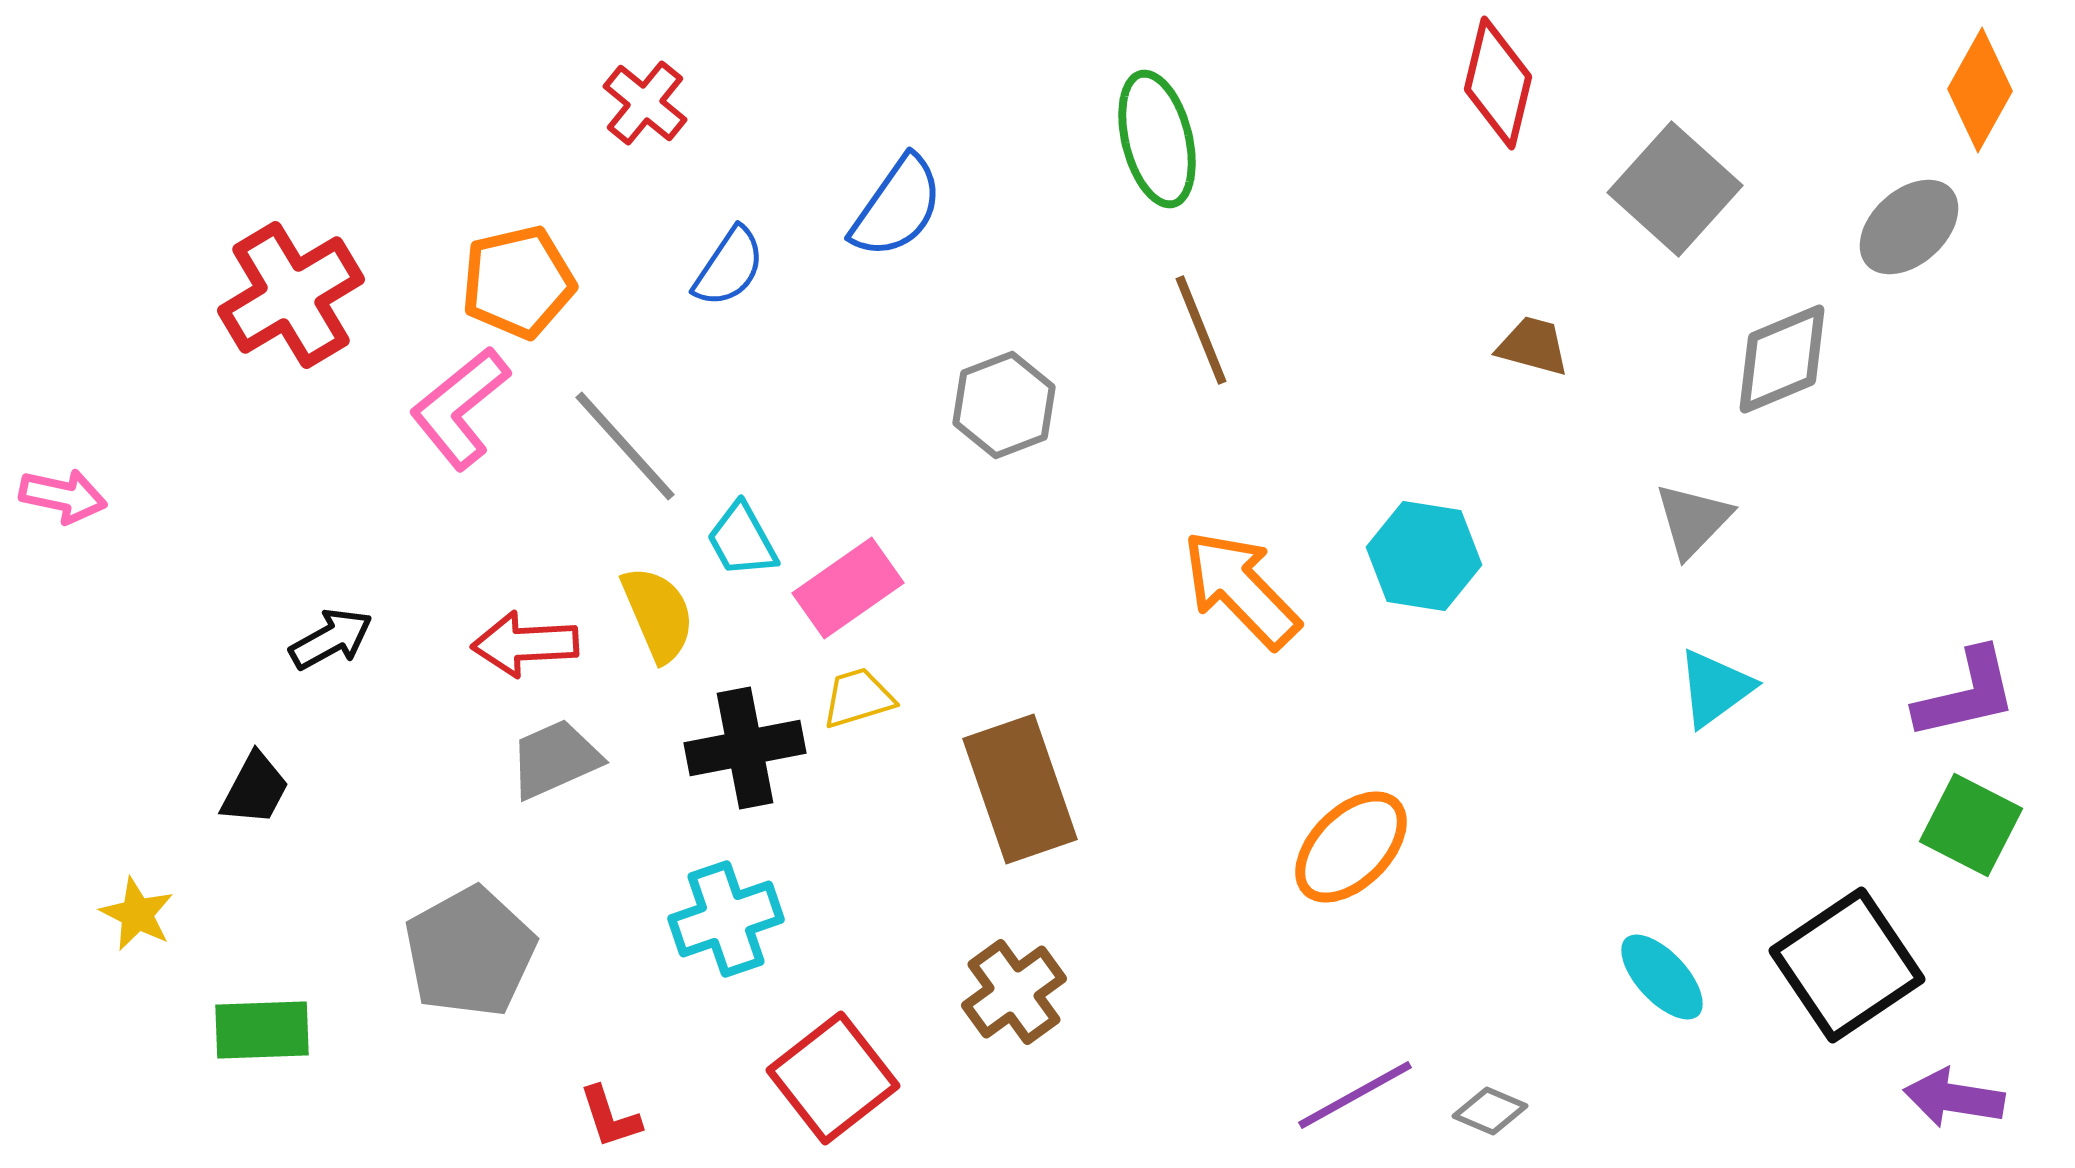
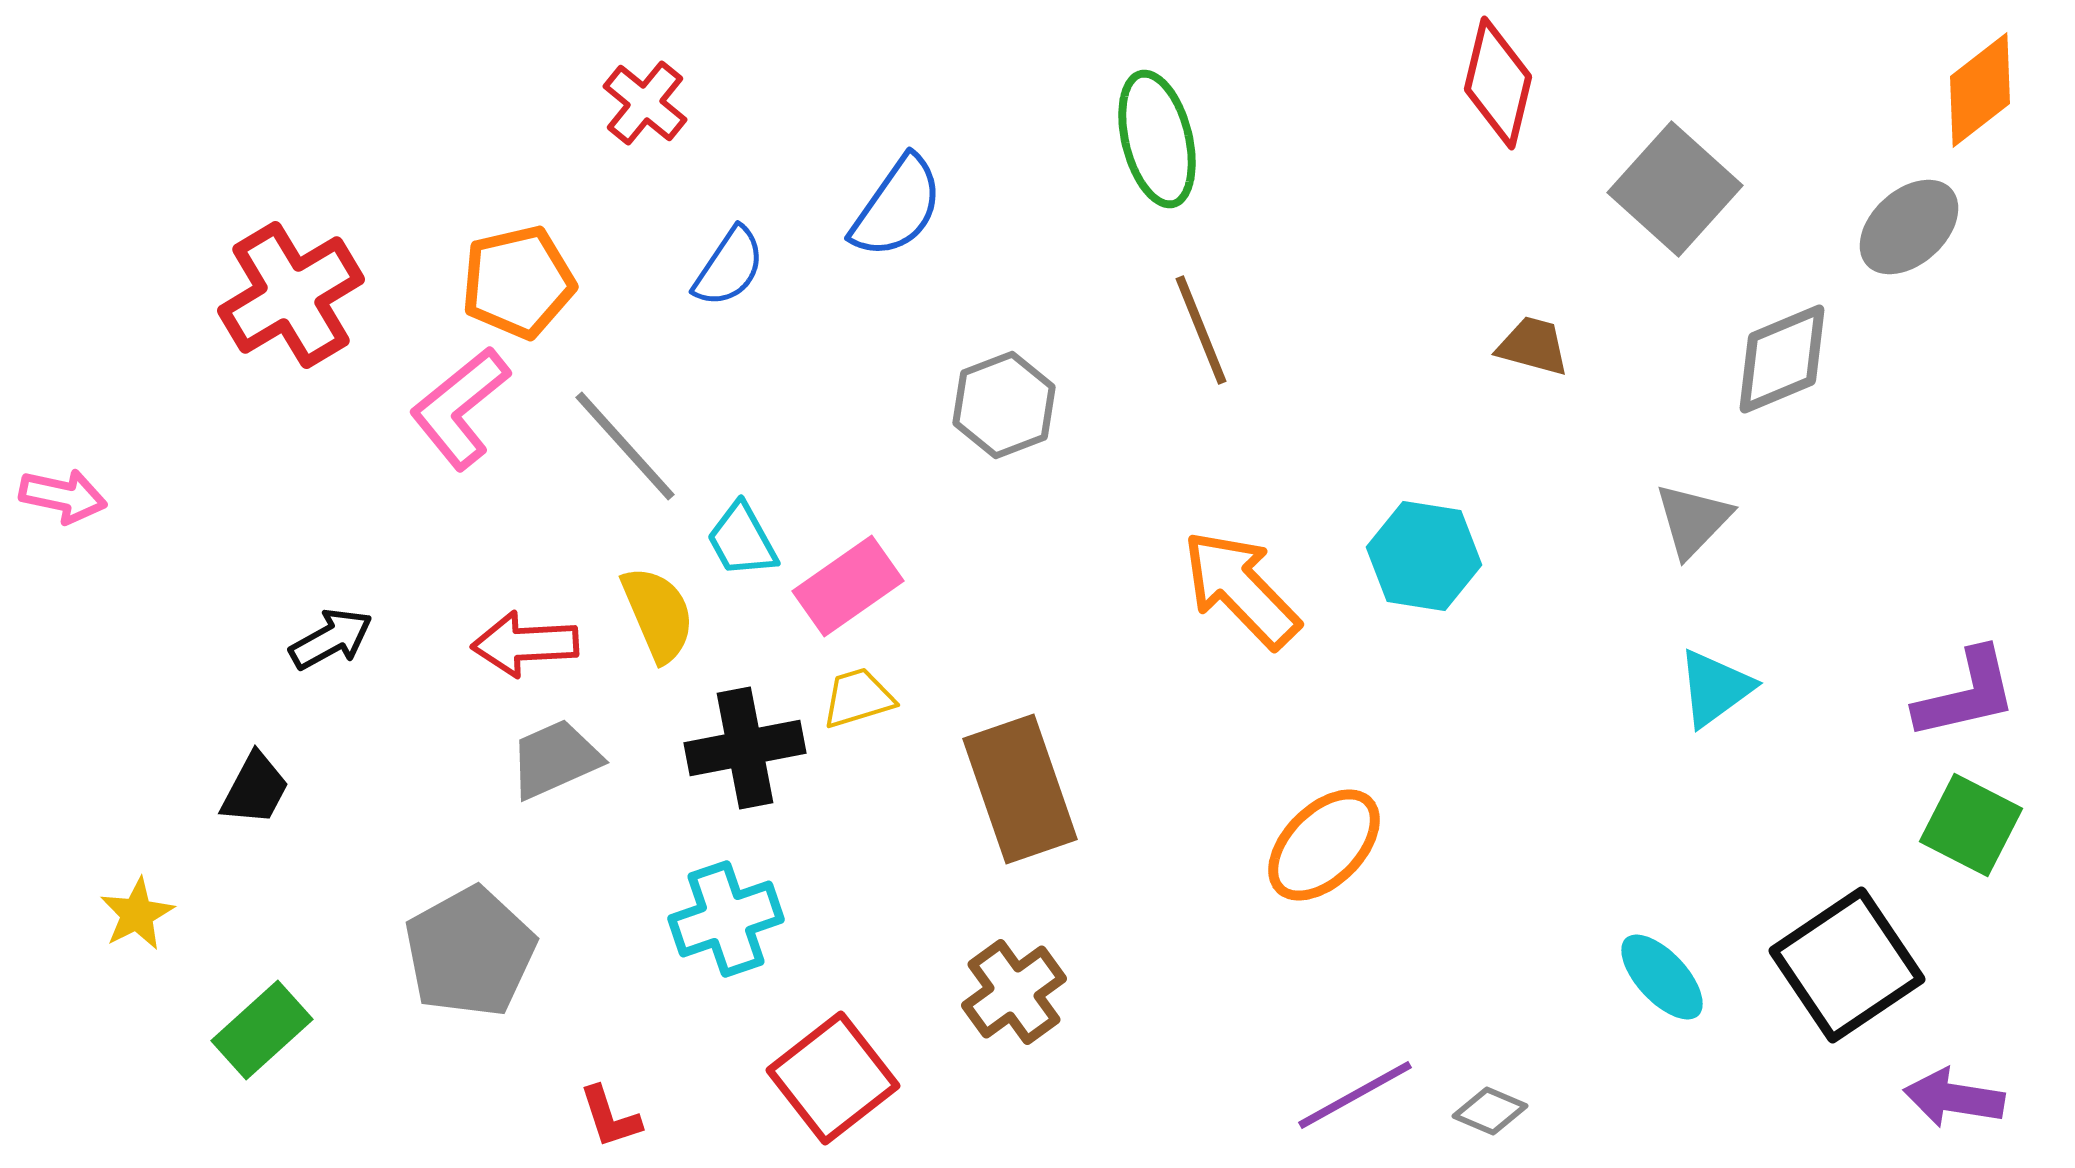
orange diamond at (1980, 90): rotated 23 degrees clockwise
pink rectangle at (848, 588): moved 2 px up
orange ellipse at (1351, 847): moved 27 px left, 2 px up
yellow star at (137, 914): rotated 18 degrees clockwise
green rectangle at (262, 1030): rotated 40 degrees counterclockwise
